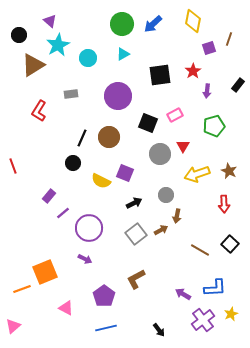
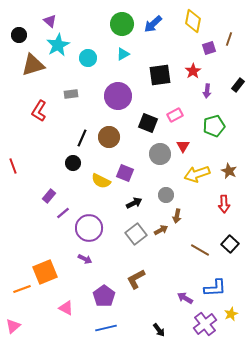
brown triangle at (33, 65): rotated 15 degrees clockwise
purple arrow at (183, 294): moved 2 px right, 4 px down
purple cross at (203, 320): moved 2 px right, 4 px down
